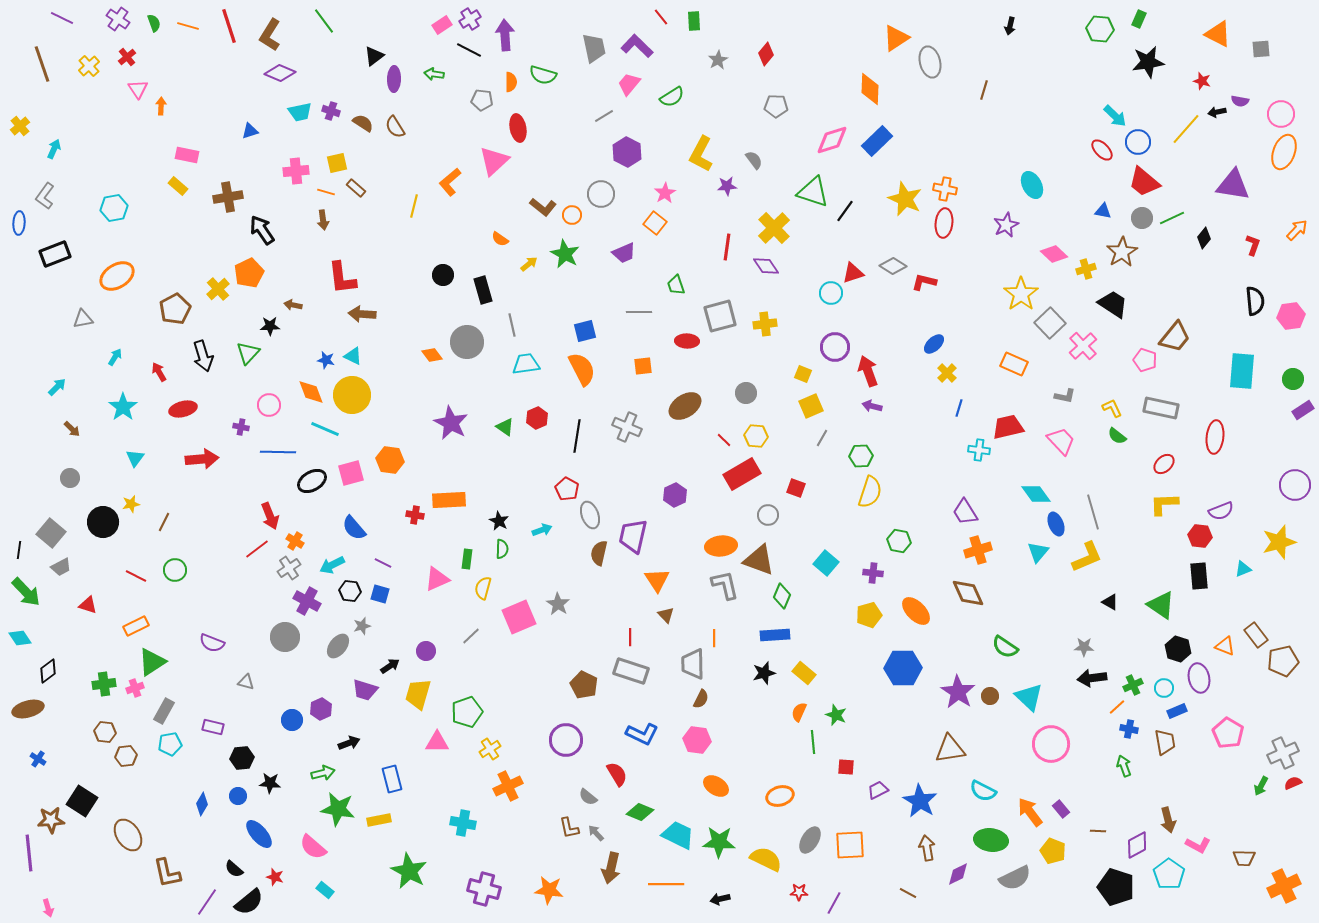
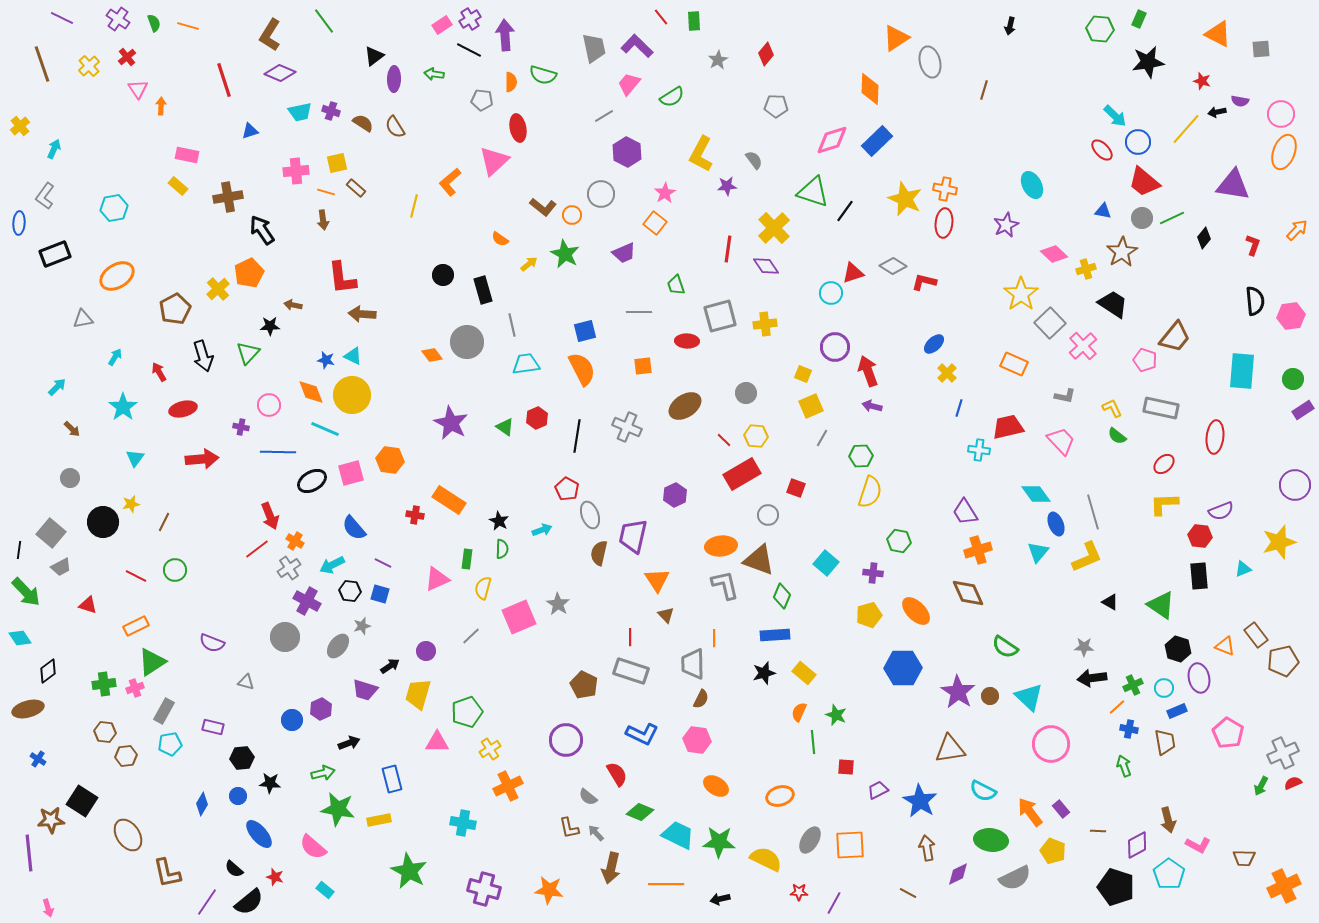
red line at (229, 26): moved 5 px left, 54 px down
red line at (727, 247): moved 1 px right, 2 px down
orange rectangle at (449, 500): rotated 36 degrees clockwise
